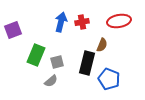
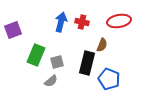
red cross: rotated 24 degrees clockwise
